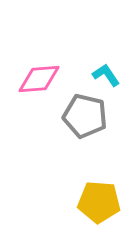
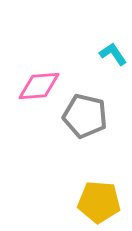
cyan L-shape: moved 7 px right, 21 px up
pink diamond: moved 7 px down
